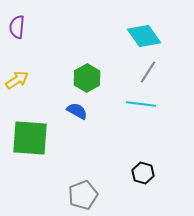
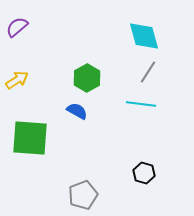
purple semicircle: rotated 45 degrees clockwise
cyan diamond: rotated 20 degrees clockwise
black hexagon: moved 1 px right
